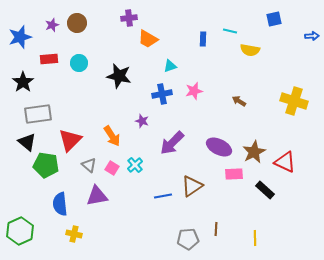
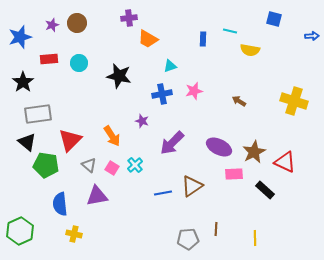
blue square at (274, 19): rotated 28 degrees clockwise
blue line at (163, 196): moved 3 px up
